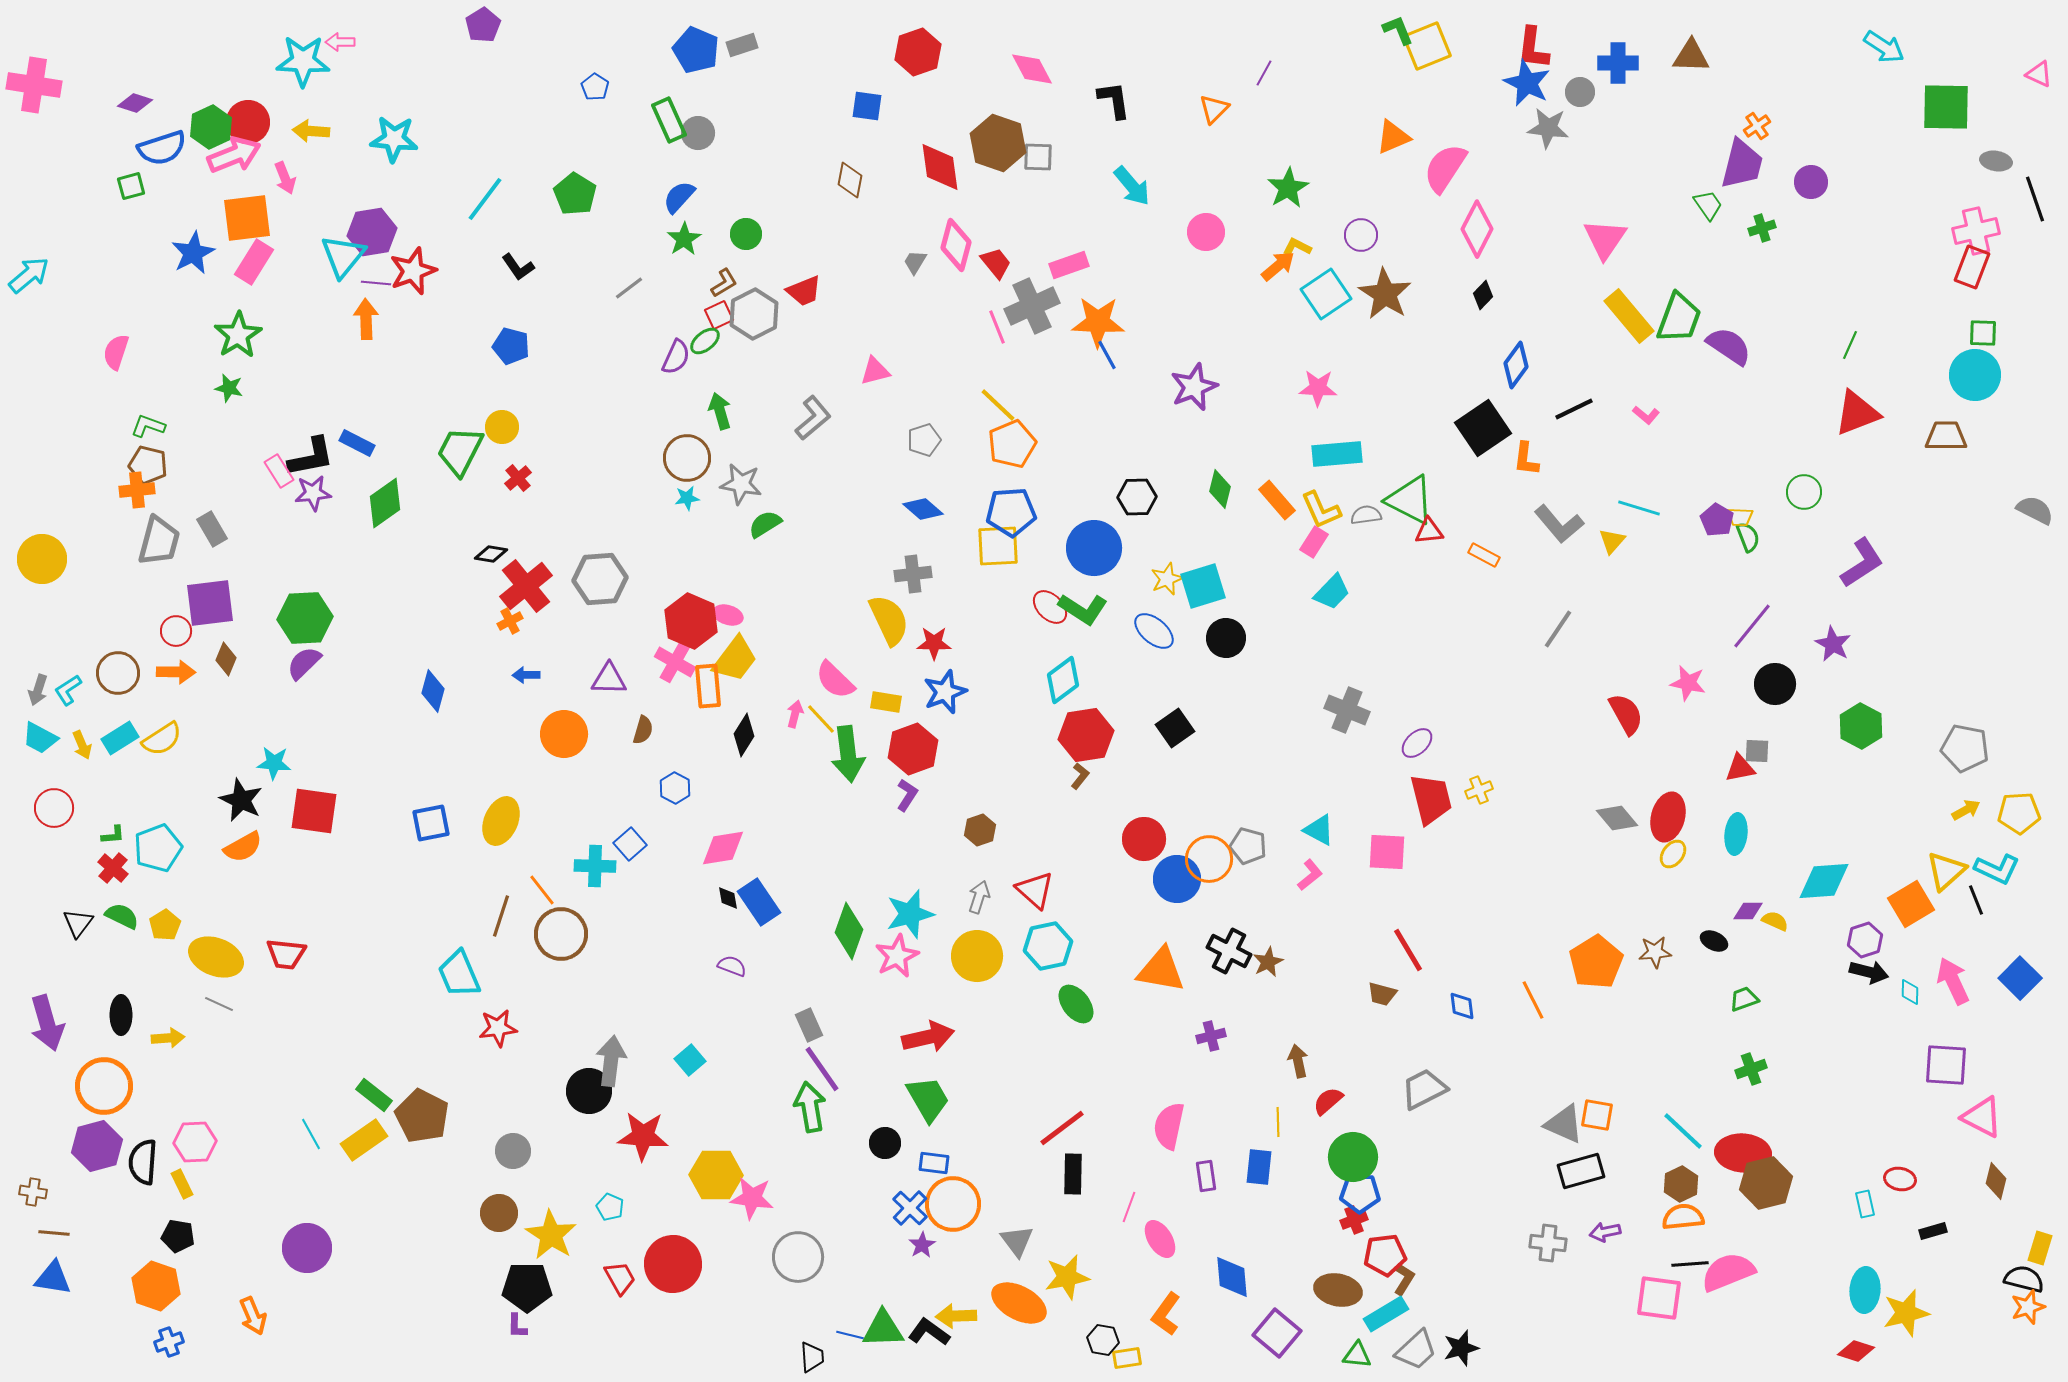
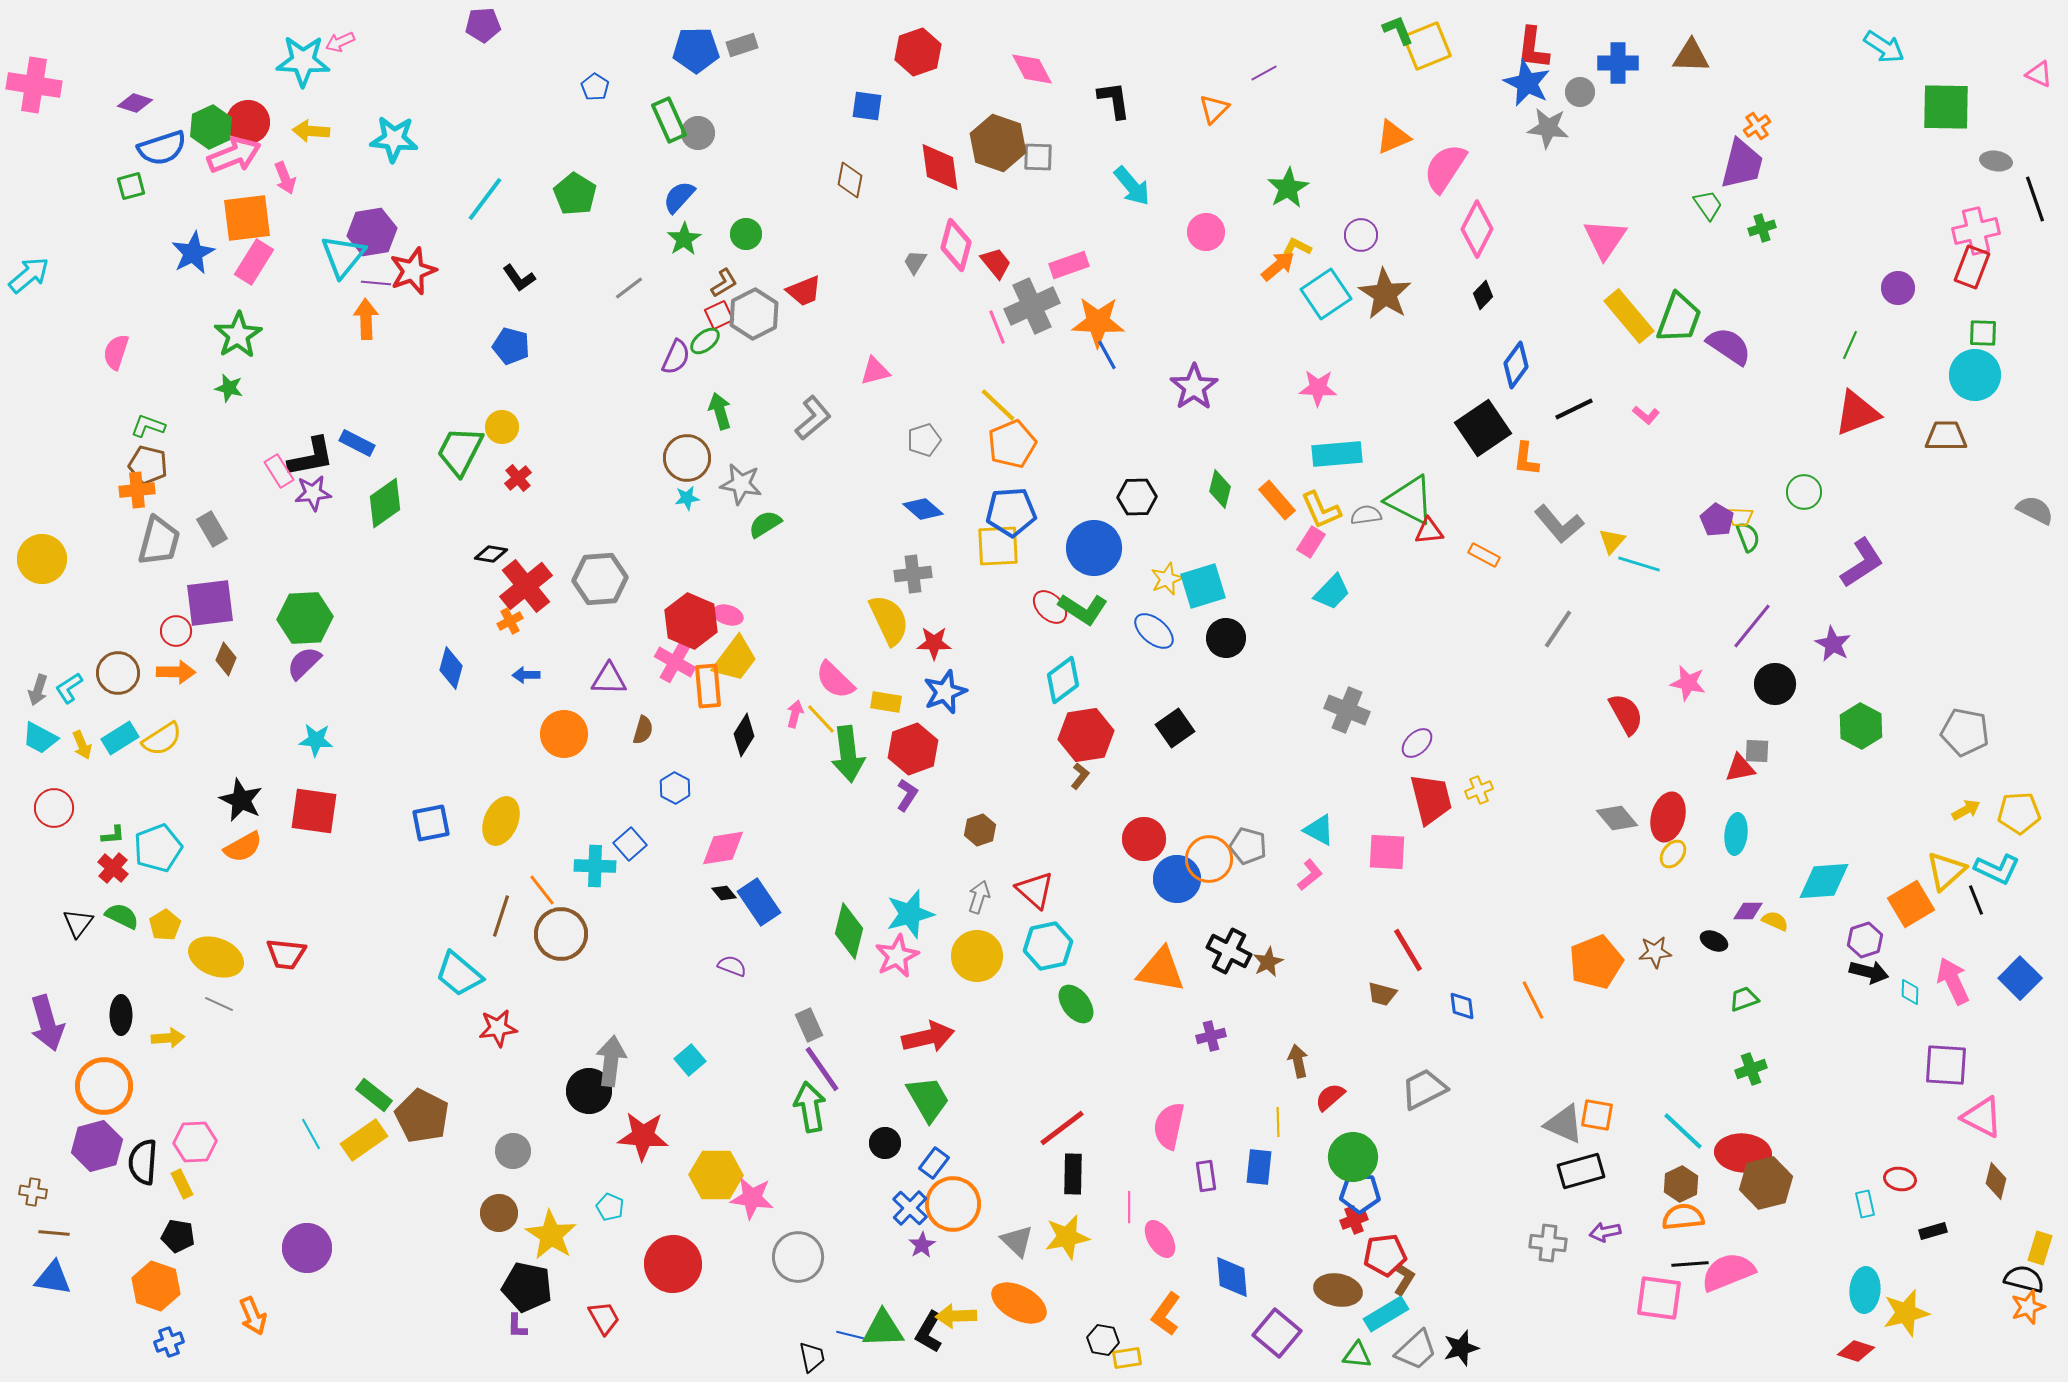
purple pentagon at (483, 25): rotated 28 degrees clockwise
pink arrow at (340, 42): rotated 24 degrees counterclockwise
blue pentagon at (696, 50): rotated 24 degrees counterclockwise
purple line at (1264, 73): rotated 32 degrees clockwise
purple circle at (1811, 182): moved 87 px right, 106 px down
black L-shape at (518, 267): moved 1 px right, 11 px down
purple star at (1194, 387): rotated 12 degrees counterclockwise
cyan line at (1639, 508): moved 56 px down
pink rectangle at (1314, 542): moved 3 px left
cyan L-shape at (68, 690): moved 1 px right, 2 px up
blue diamond at (433, 691): moved 18 px right, 23 px up
gray pentagon at (1965, 748): moved 16 px up
cyan star at (274, 763): moved 42 px right, 23 px up
black diamond at (728, 898): moved 4 px left, 5 px up; rotated 30 degrees counterclockwise
green diamond at (849, 931): rotated 6 degrees counterclockwise
orange pentagon at (1596, 962): rotated 10 degrees clockwise
cyan trapezoid at (459, 974): rotated 27 degrees counterclockwise
red semicircle at (1328, 1101): moved 2 px right, 4 px up
blue rectangle at (934, 1163): rotated 60 degrees counterclockwise
pink line at (1129, 1207): rotated 20 degrees counterclockwise
gray triangle at (1017, 1241): rotated 9 degrees counterclockwise
yellow star at (1067, 1277): moved 40 px up
red trapezoid at (620, 1278): moved 16 px left, 40 px down
black pentagon at (527, 1287): rotated 12 degrees clockwise
black L-shape at (929, 1332): rotated 96 degrees counterclockwise
black trapezoid at (812, 1357): rotated 8 degrees counterclockwise
